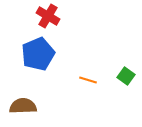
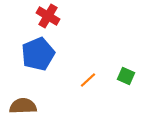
green square: rotated 12 degrees counterclockwise
orange line: rotated 60 degrees counterclockwise
